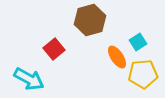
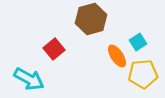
brown hexagon: moved 1 px right, 1 px up
orange ellipse: moved 1 px up
